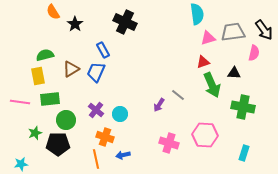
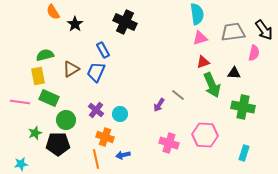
pink triangle: moved 8 px left
green rectangle: moved 1 px left, 1 px up; rotated 30 degrees clockwise
